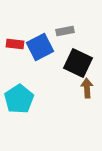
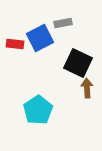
gray rectangle: moved 2 px left, 8 px up
blue square: moved 9 px up
cyan pentagon: moved 19 px right, 11 px down
